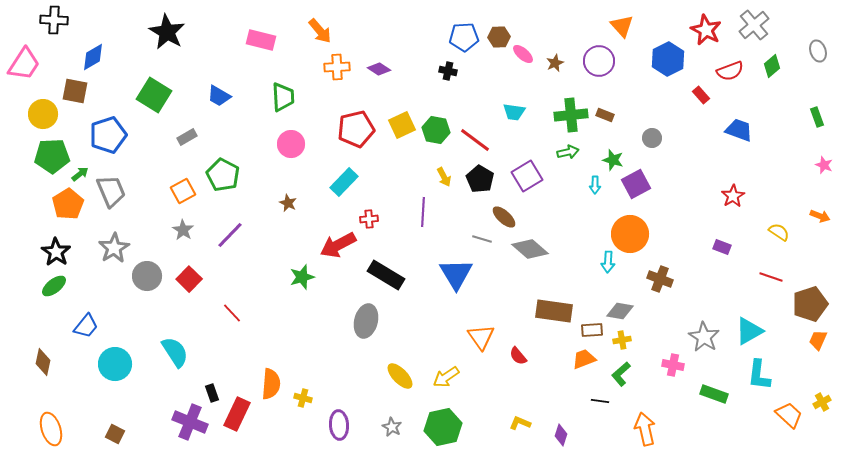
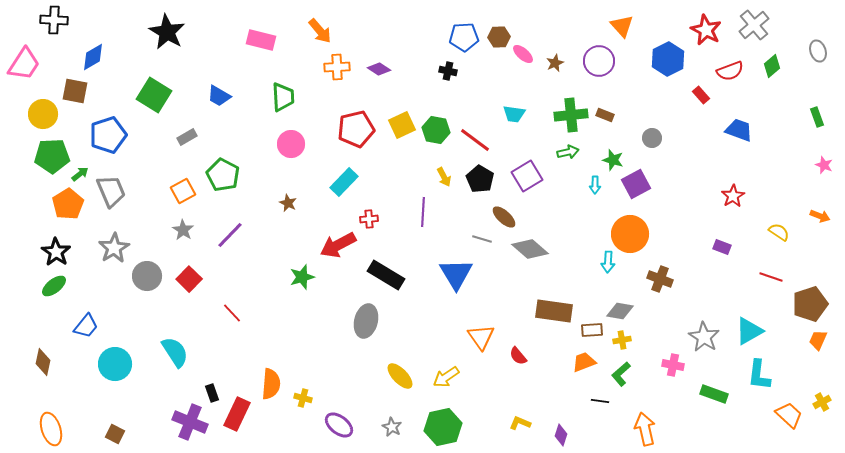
cyan trapezoid at (514, 112): moved 2 px down
orange trapezoid at (584, 359): moved 3 px down
purple ellipse at (339, 425): rotated 48 degrees counterclockwise
